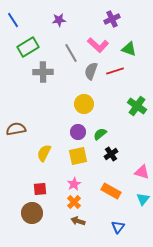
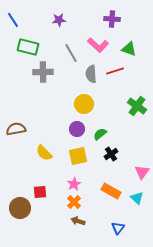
purple cross: rotated 28 degrees clockwise
green rectangle: rotated 45 degrees clockwise
gray semicircle: moved 3 px down; rotated 24 degrees counterclockwise
purple circle: moved 1 px left, 3 px up
yellow semicircle: rotated 72 degrees counterclockwise
pink triangle: rotated 49 degrees clockwise
red square: moved 3 px down
cyan triangle: moved 6 px left, 1 px up; rotated 24 degrees counterclockwise
brown circle: moved 12 px left, 5 px up
blue triangle: moved 1 px down
